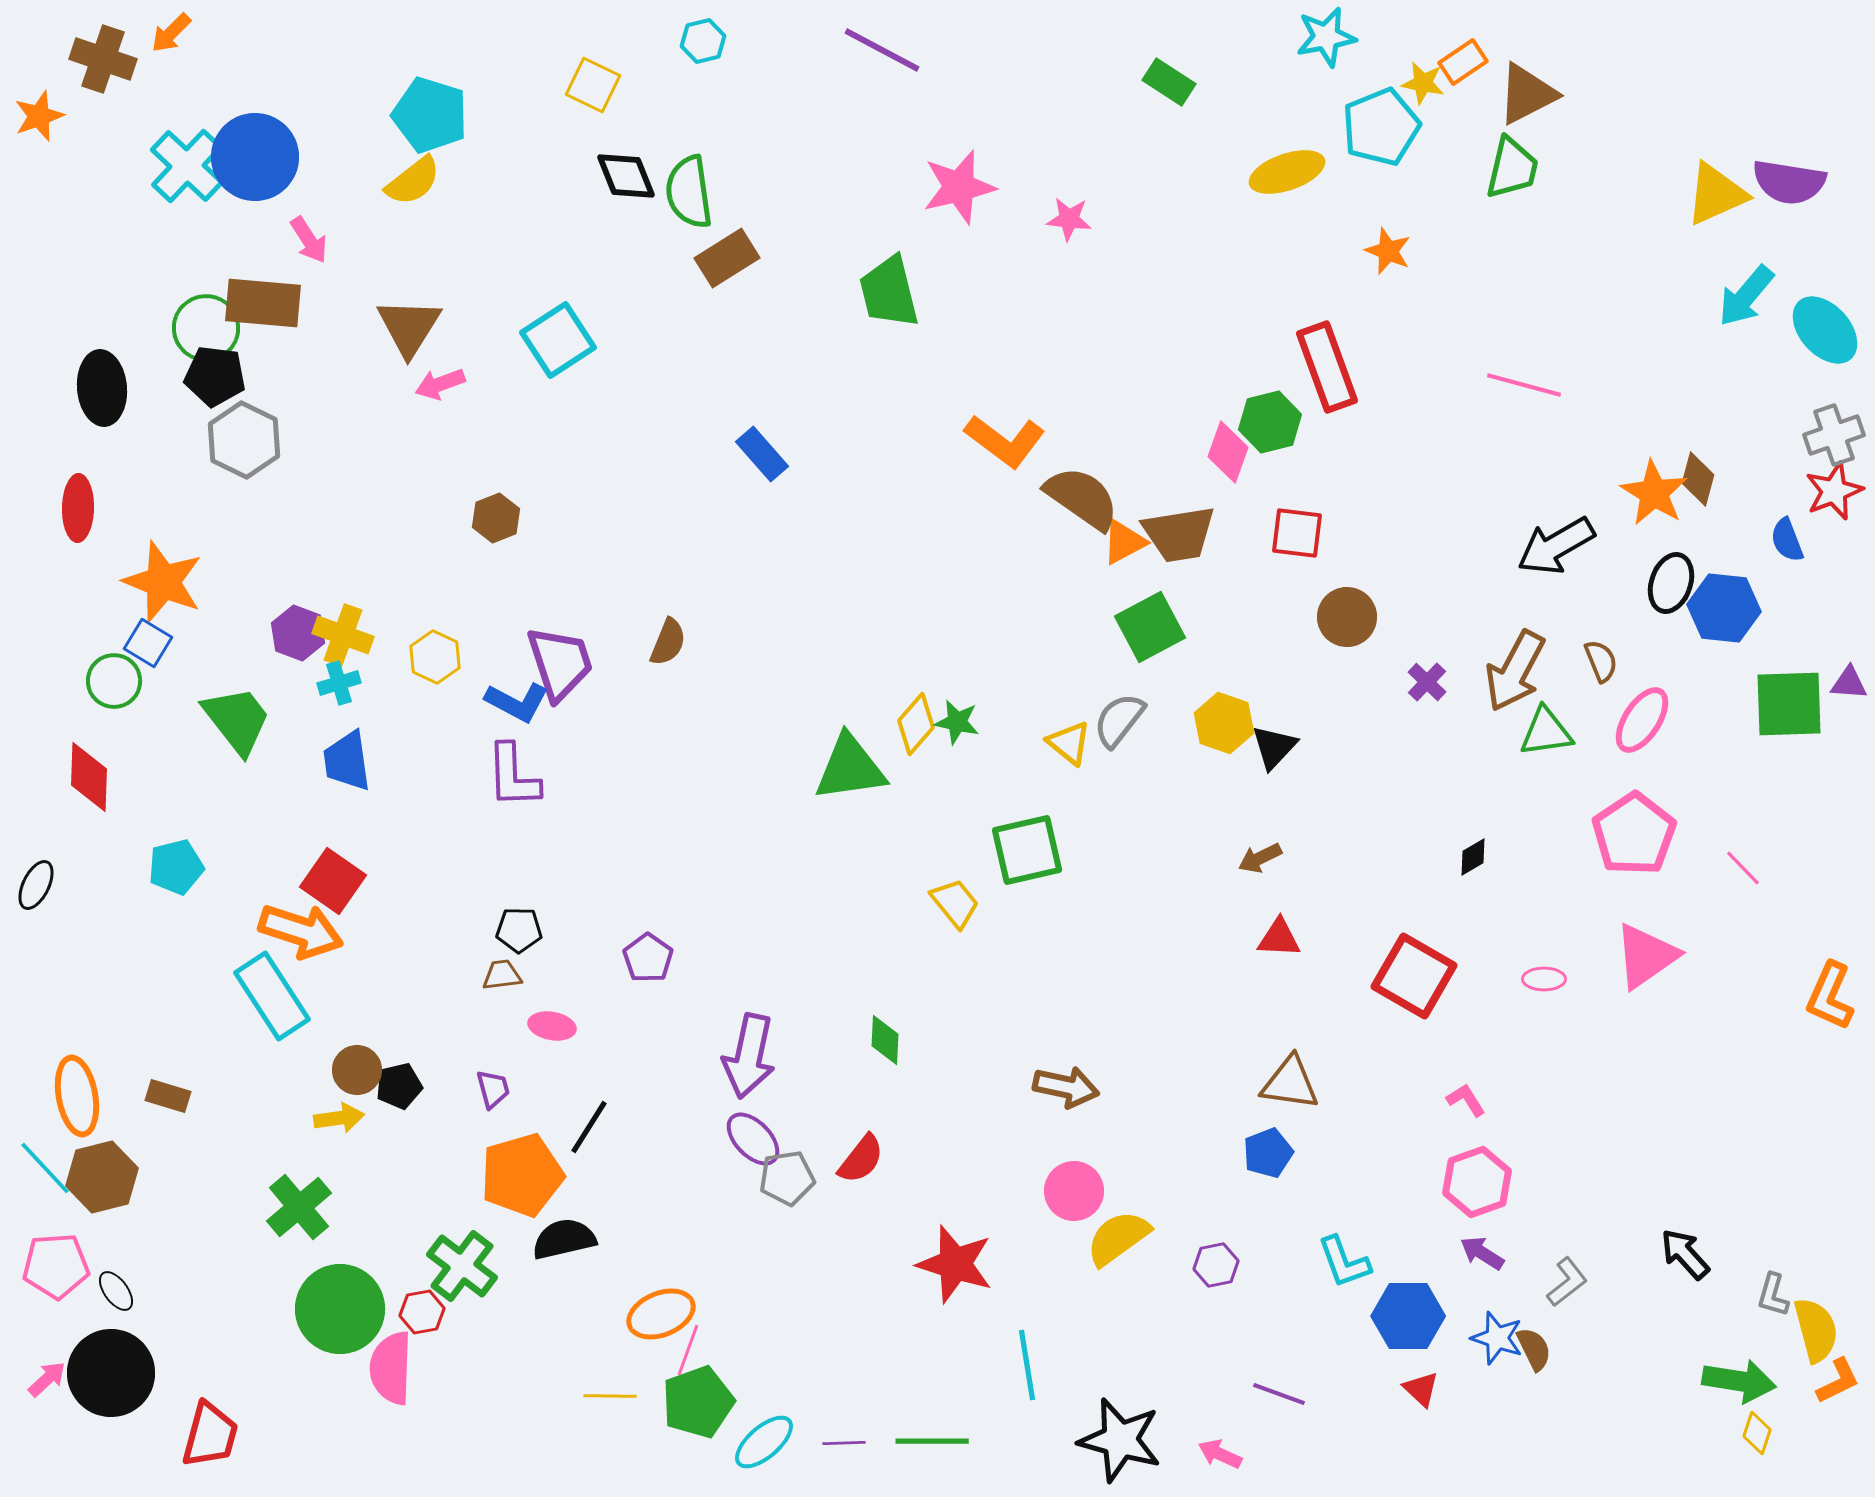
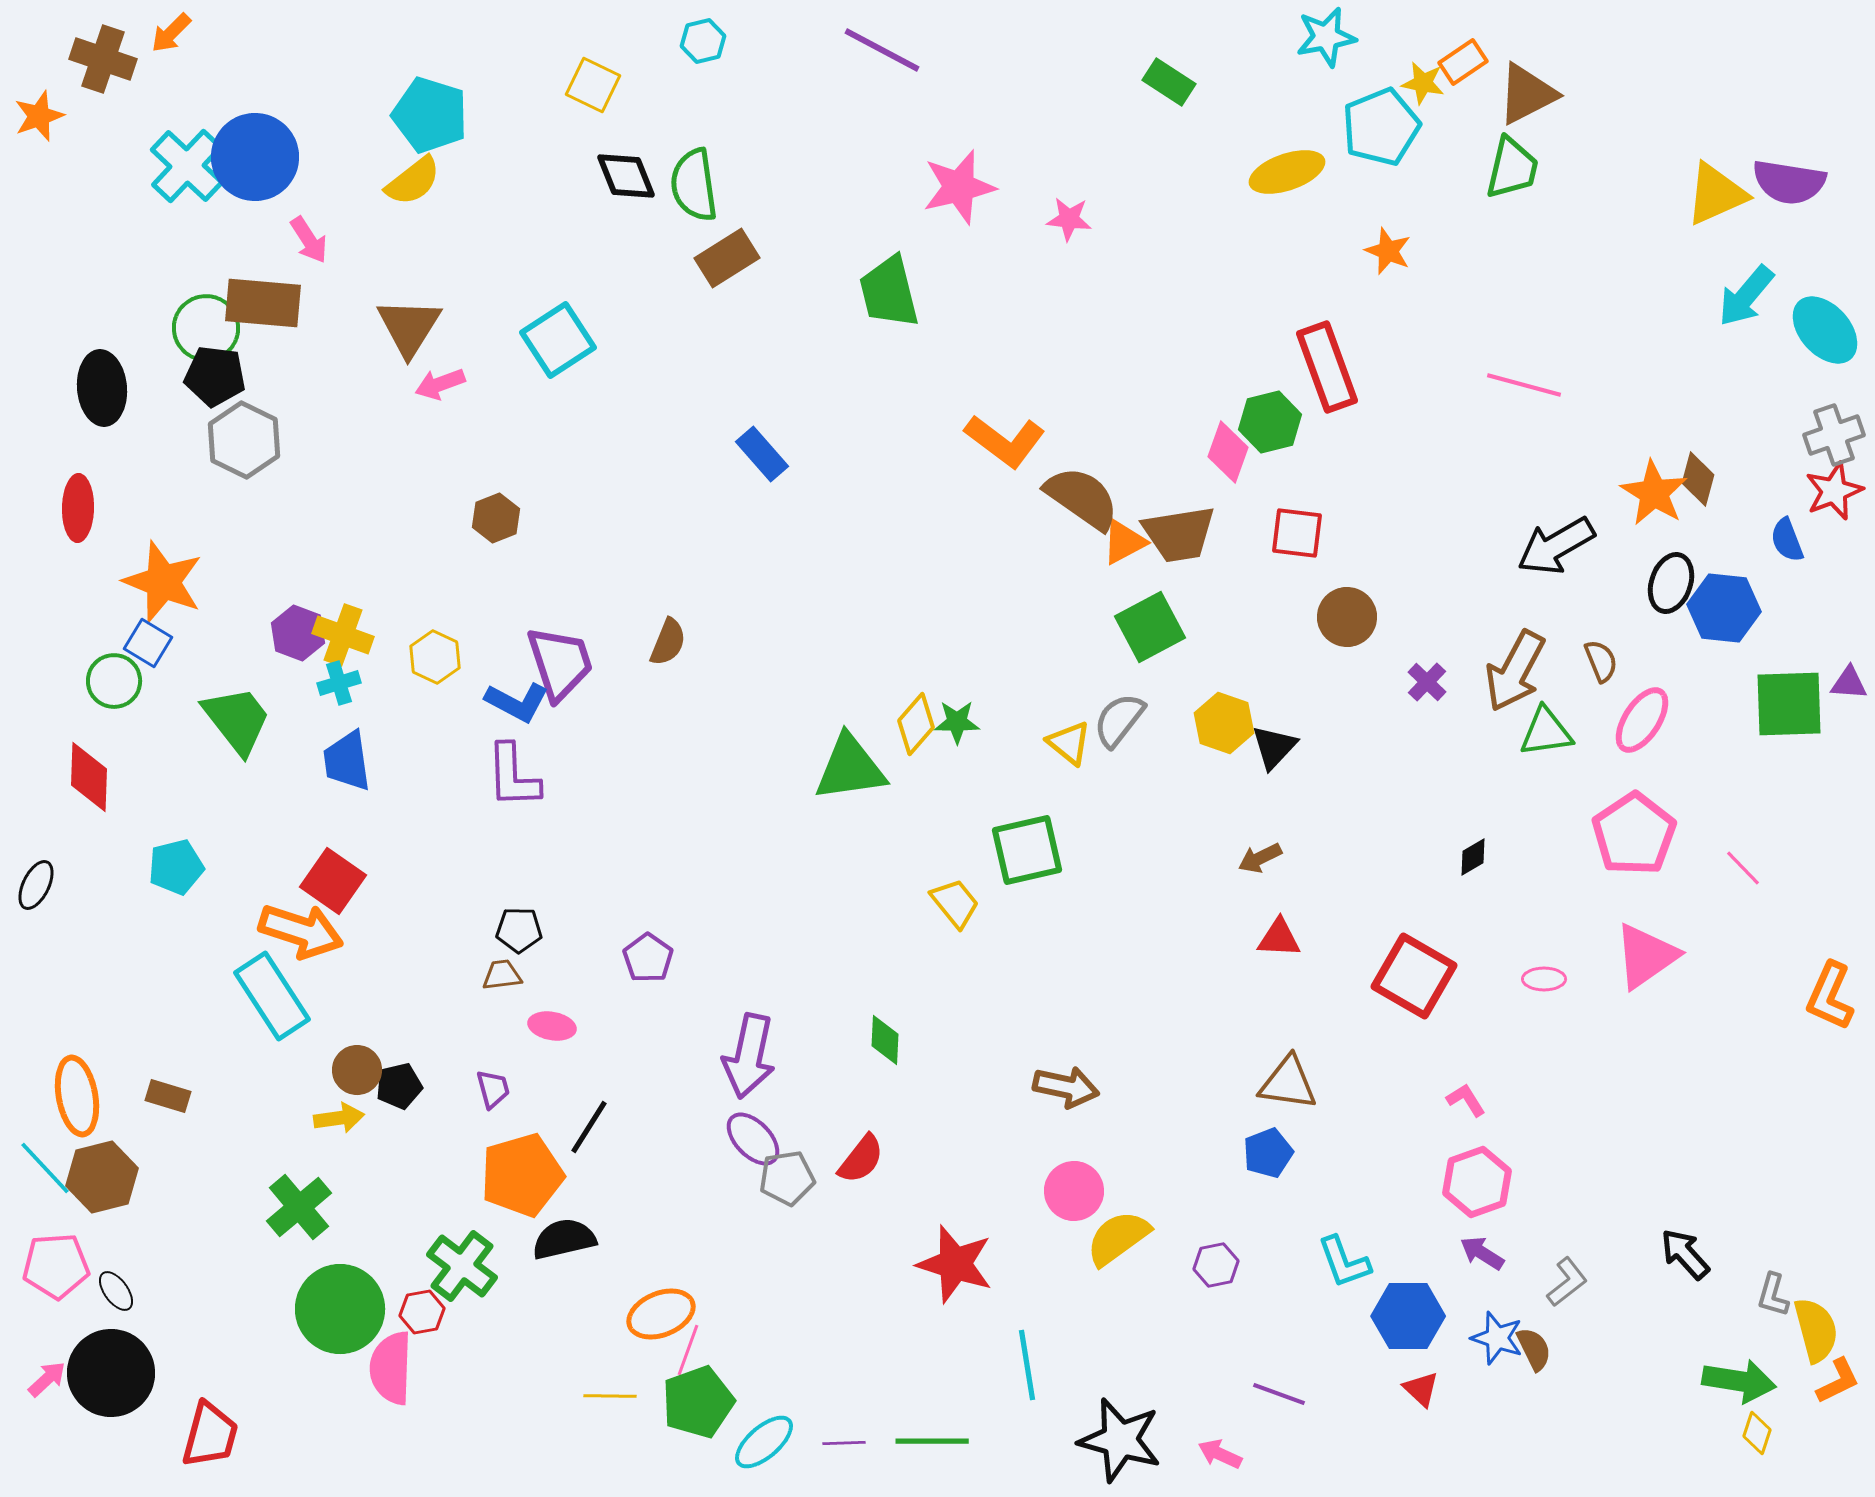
green semicircle at (689, 192): moved 5 px right, 7 px up
green star at (957, 722): rotated 12 degrees counterclockwise
brown triangle at (1290, 1083): moved 2 px left
